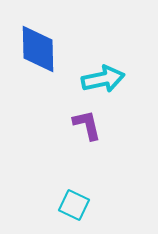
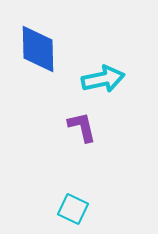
purple L-shape: moved 5 px left, 2 px down
cyan square: moved 1 px left, 4 px down
